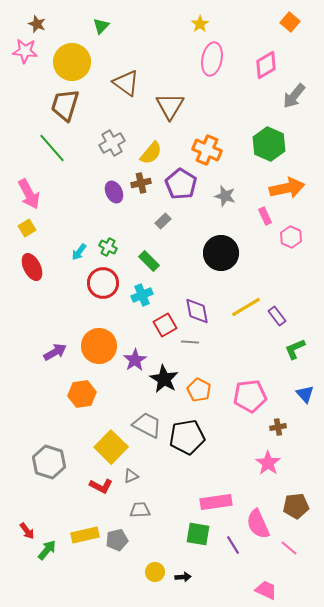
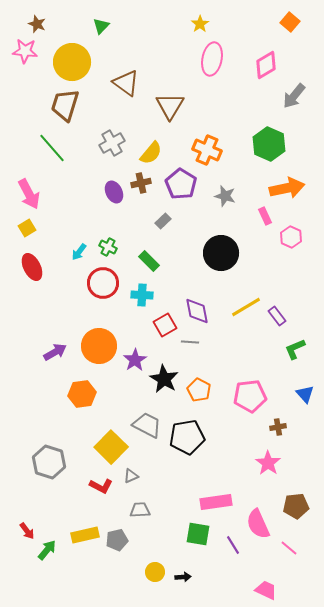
cyan cross at (142, 295): rotated 25 degrees clockwise
